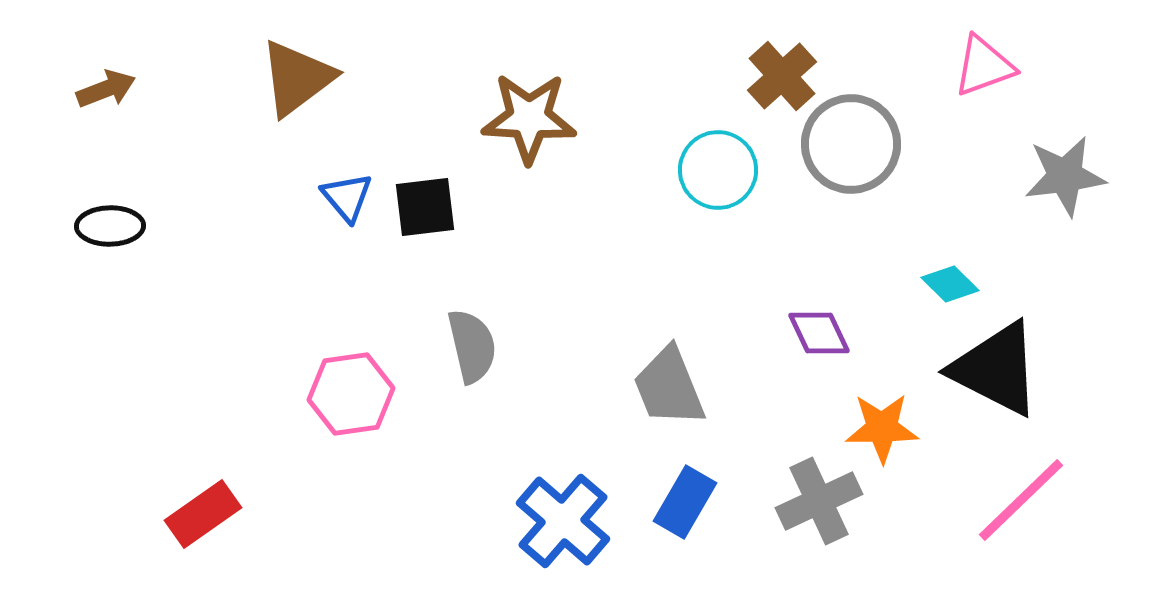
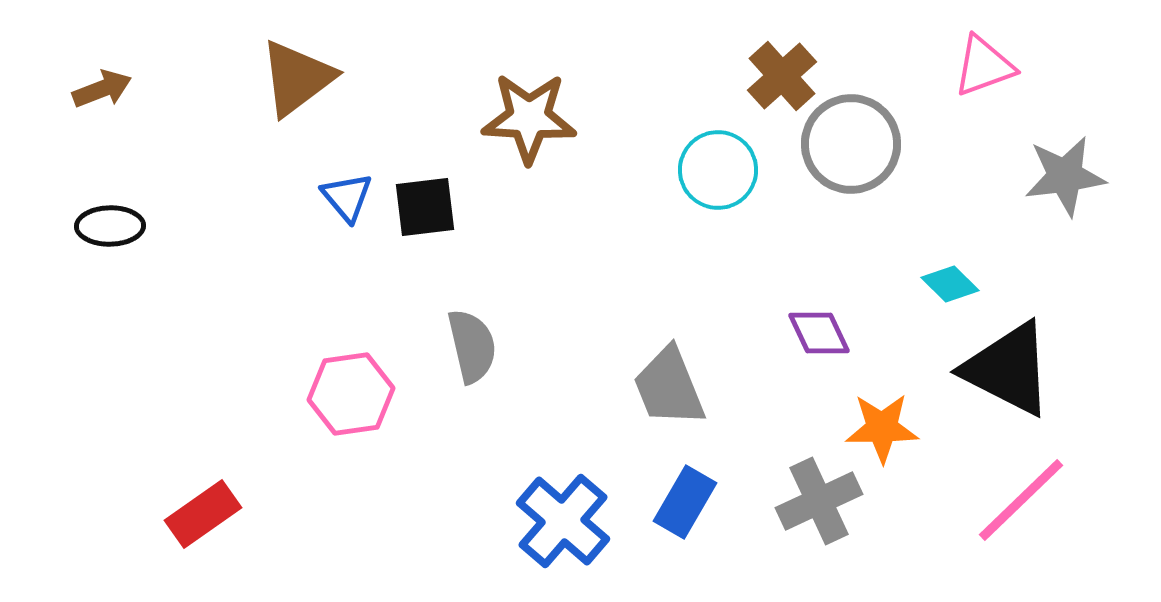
brown arrow: moved 4 px left
black triangle: moved 12 px right
